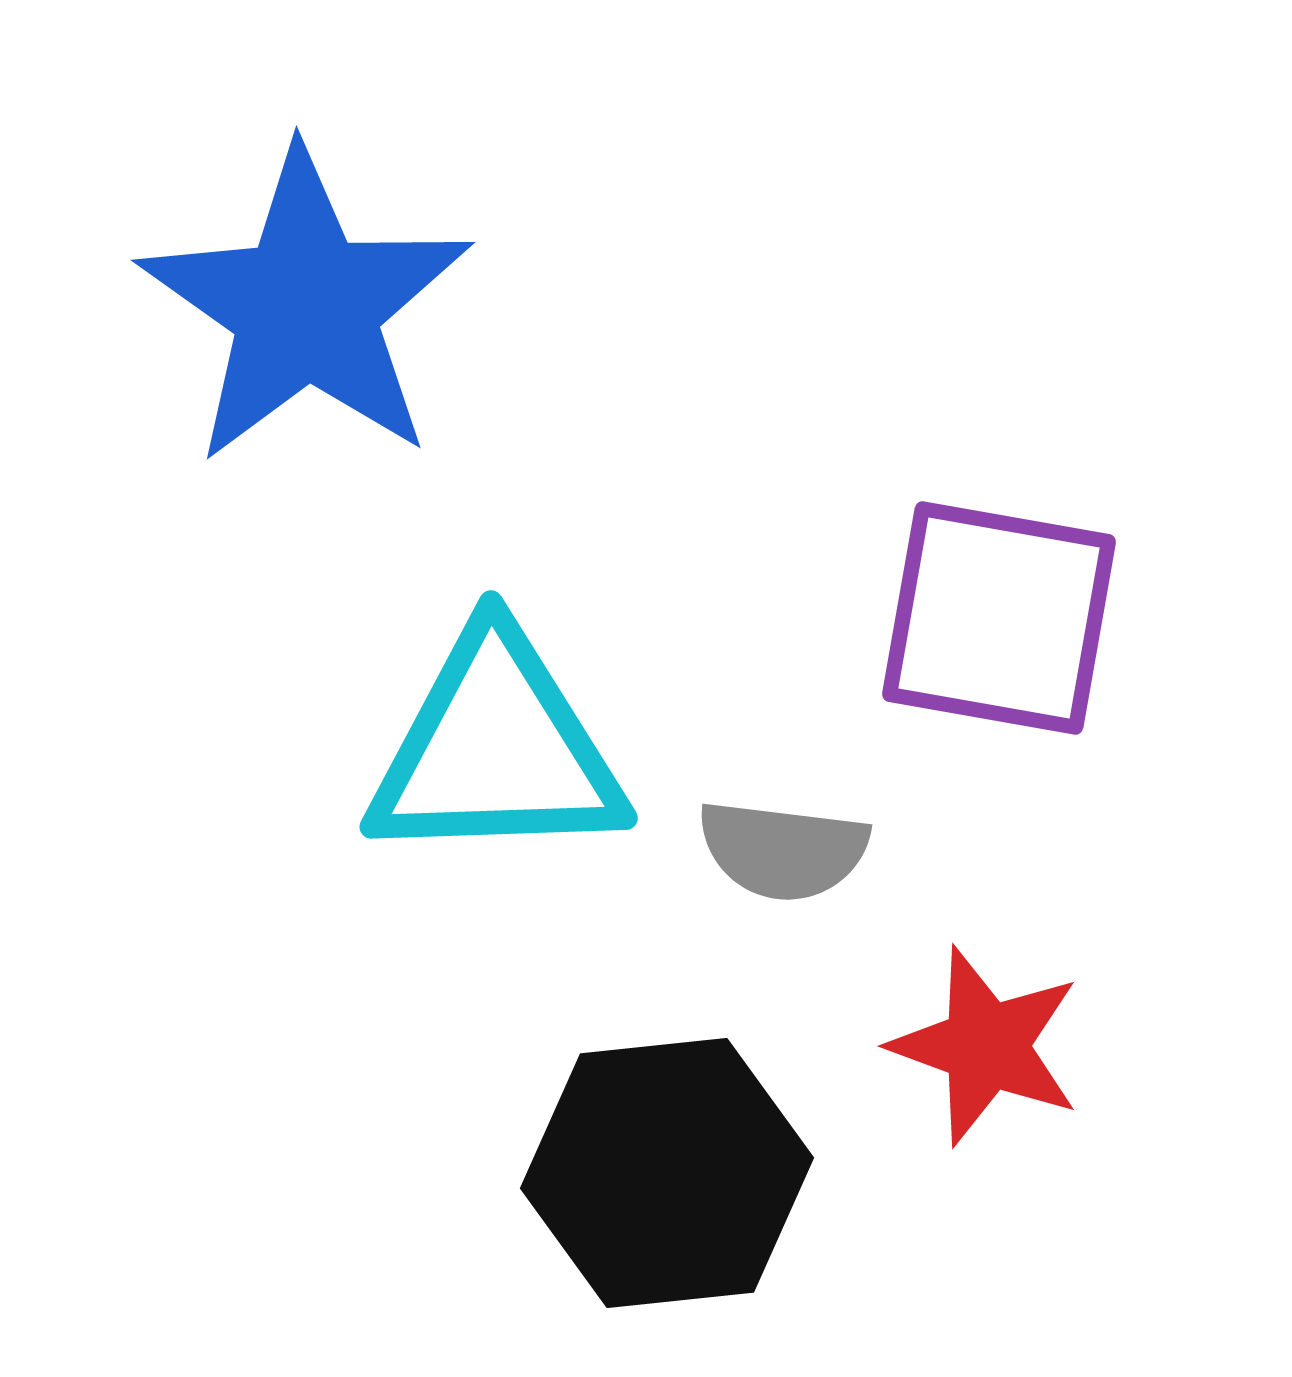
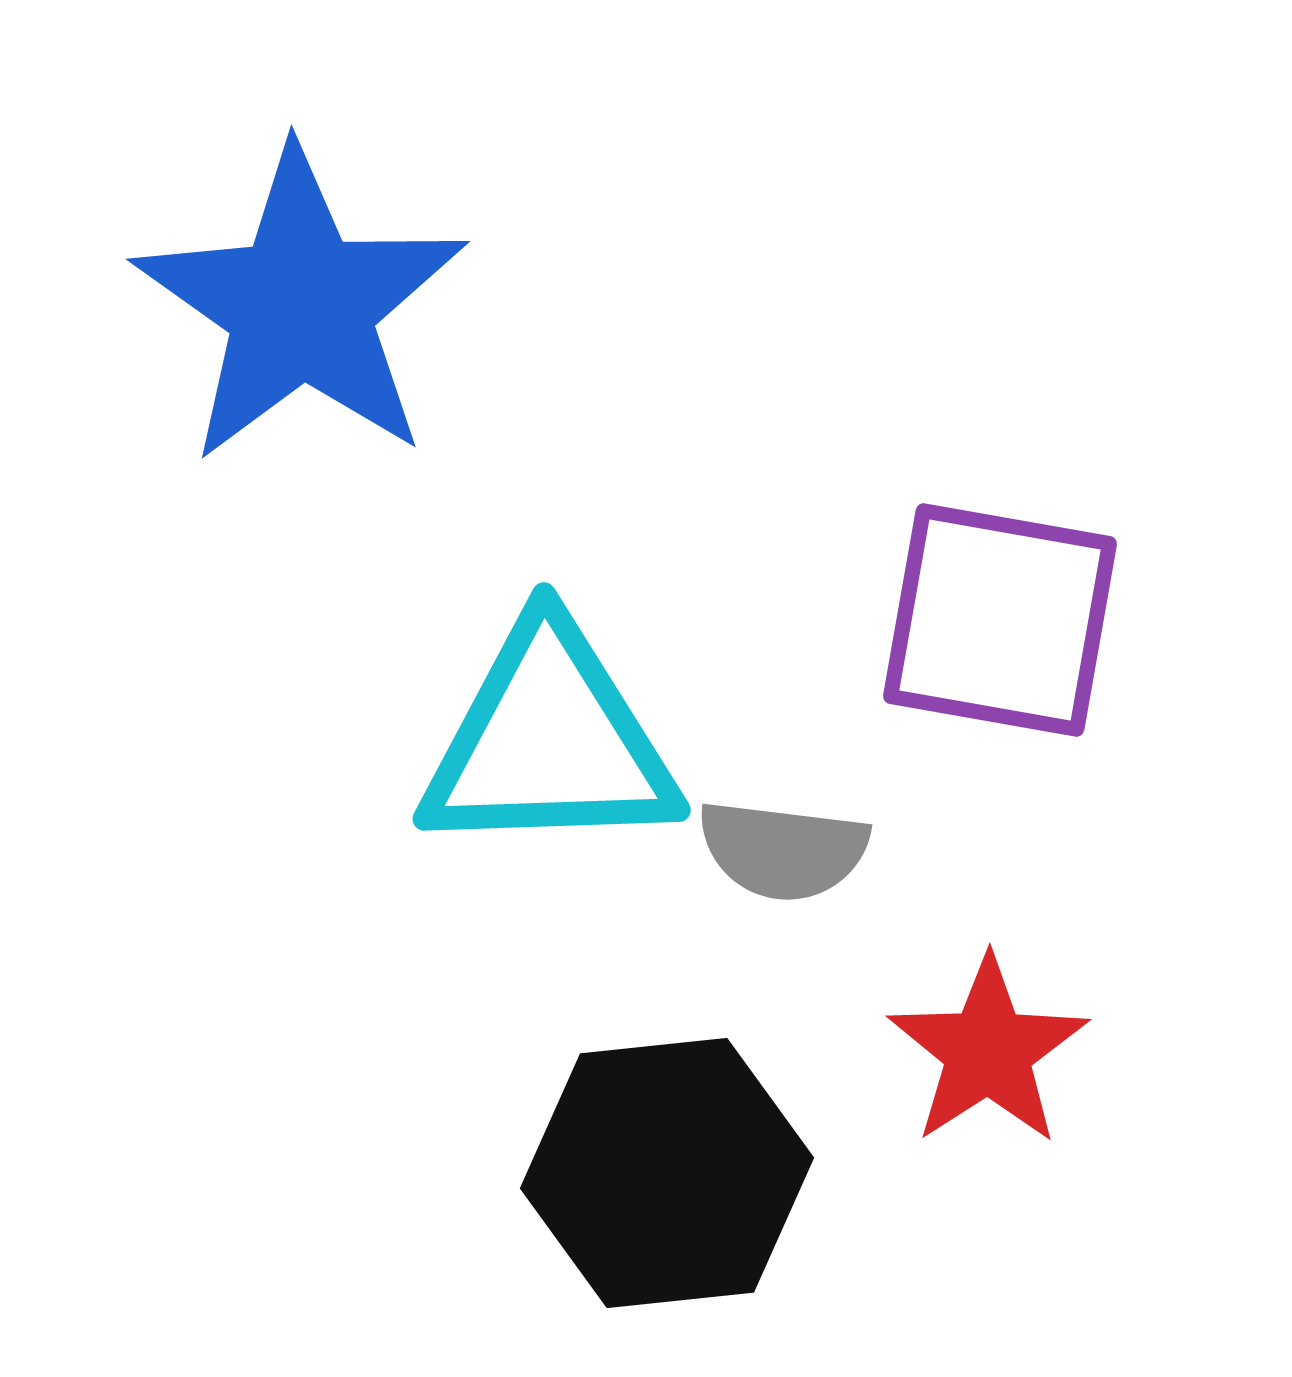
blue star: moved 5 px left, 1 px up
purple square: moved 1 px right, 2 px down
cyan triangle: moved 53 px right, 8 px up
red star: moved 2 px right, 5 px down; rotated 19 degrees clockwise
